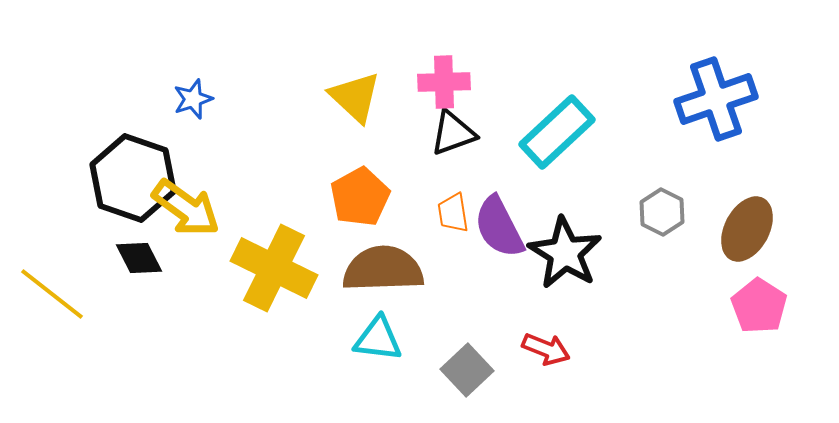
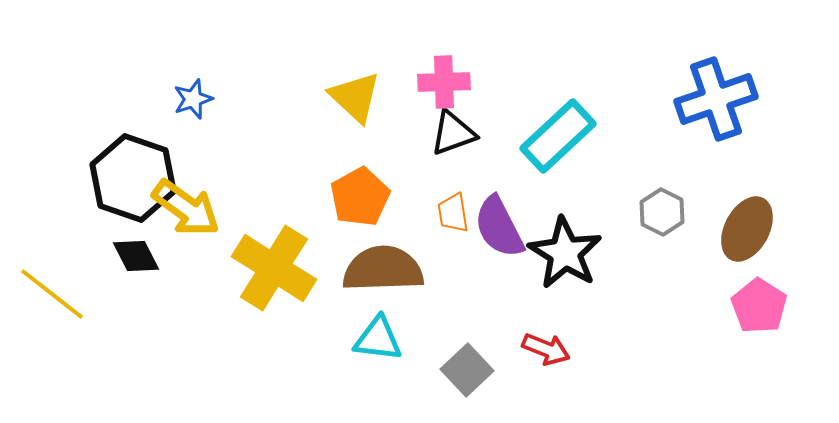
cyan rectangle: moved 1 px right, 4 px down
black diamond: moved 3 px left, 2 px up
yellow cross: rotated 6 degrees clockwise
